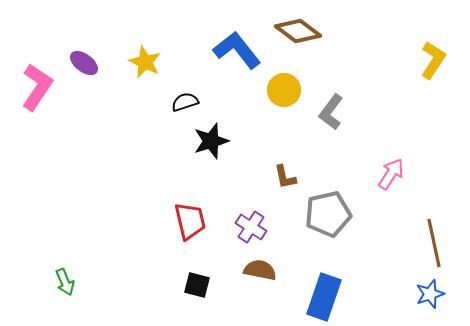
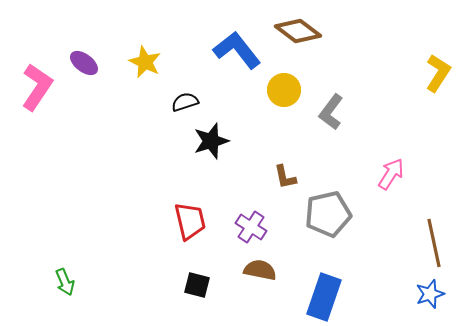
yellow L-shape: moved 5 px right, 13 px down
